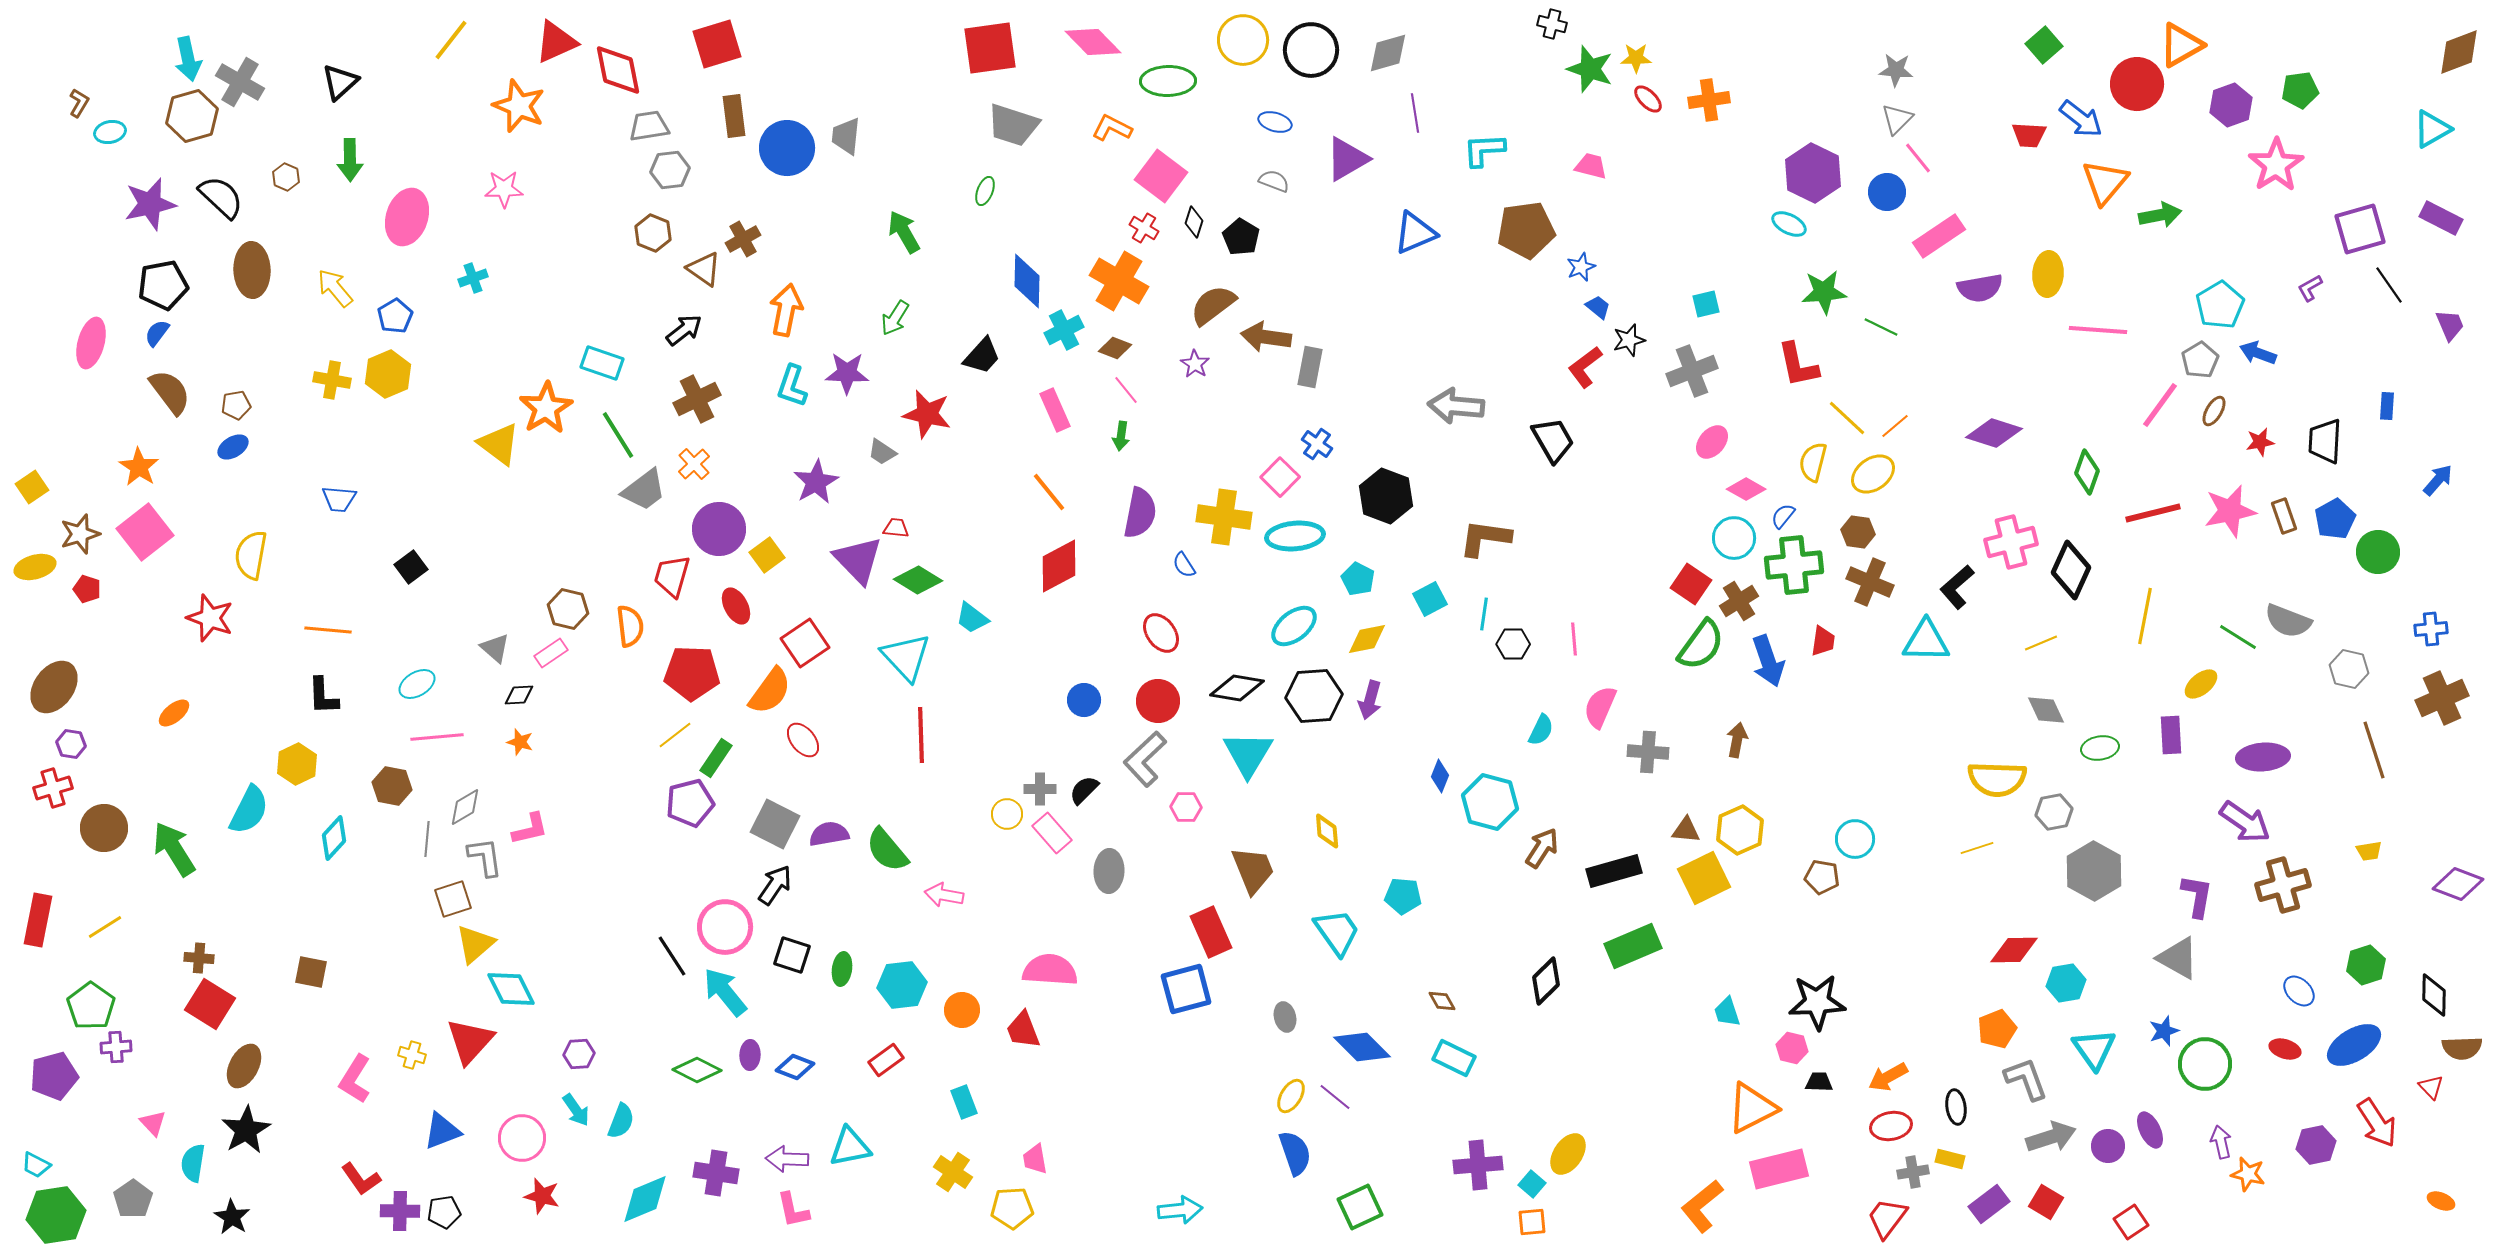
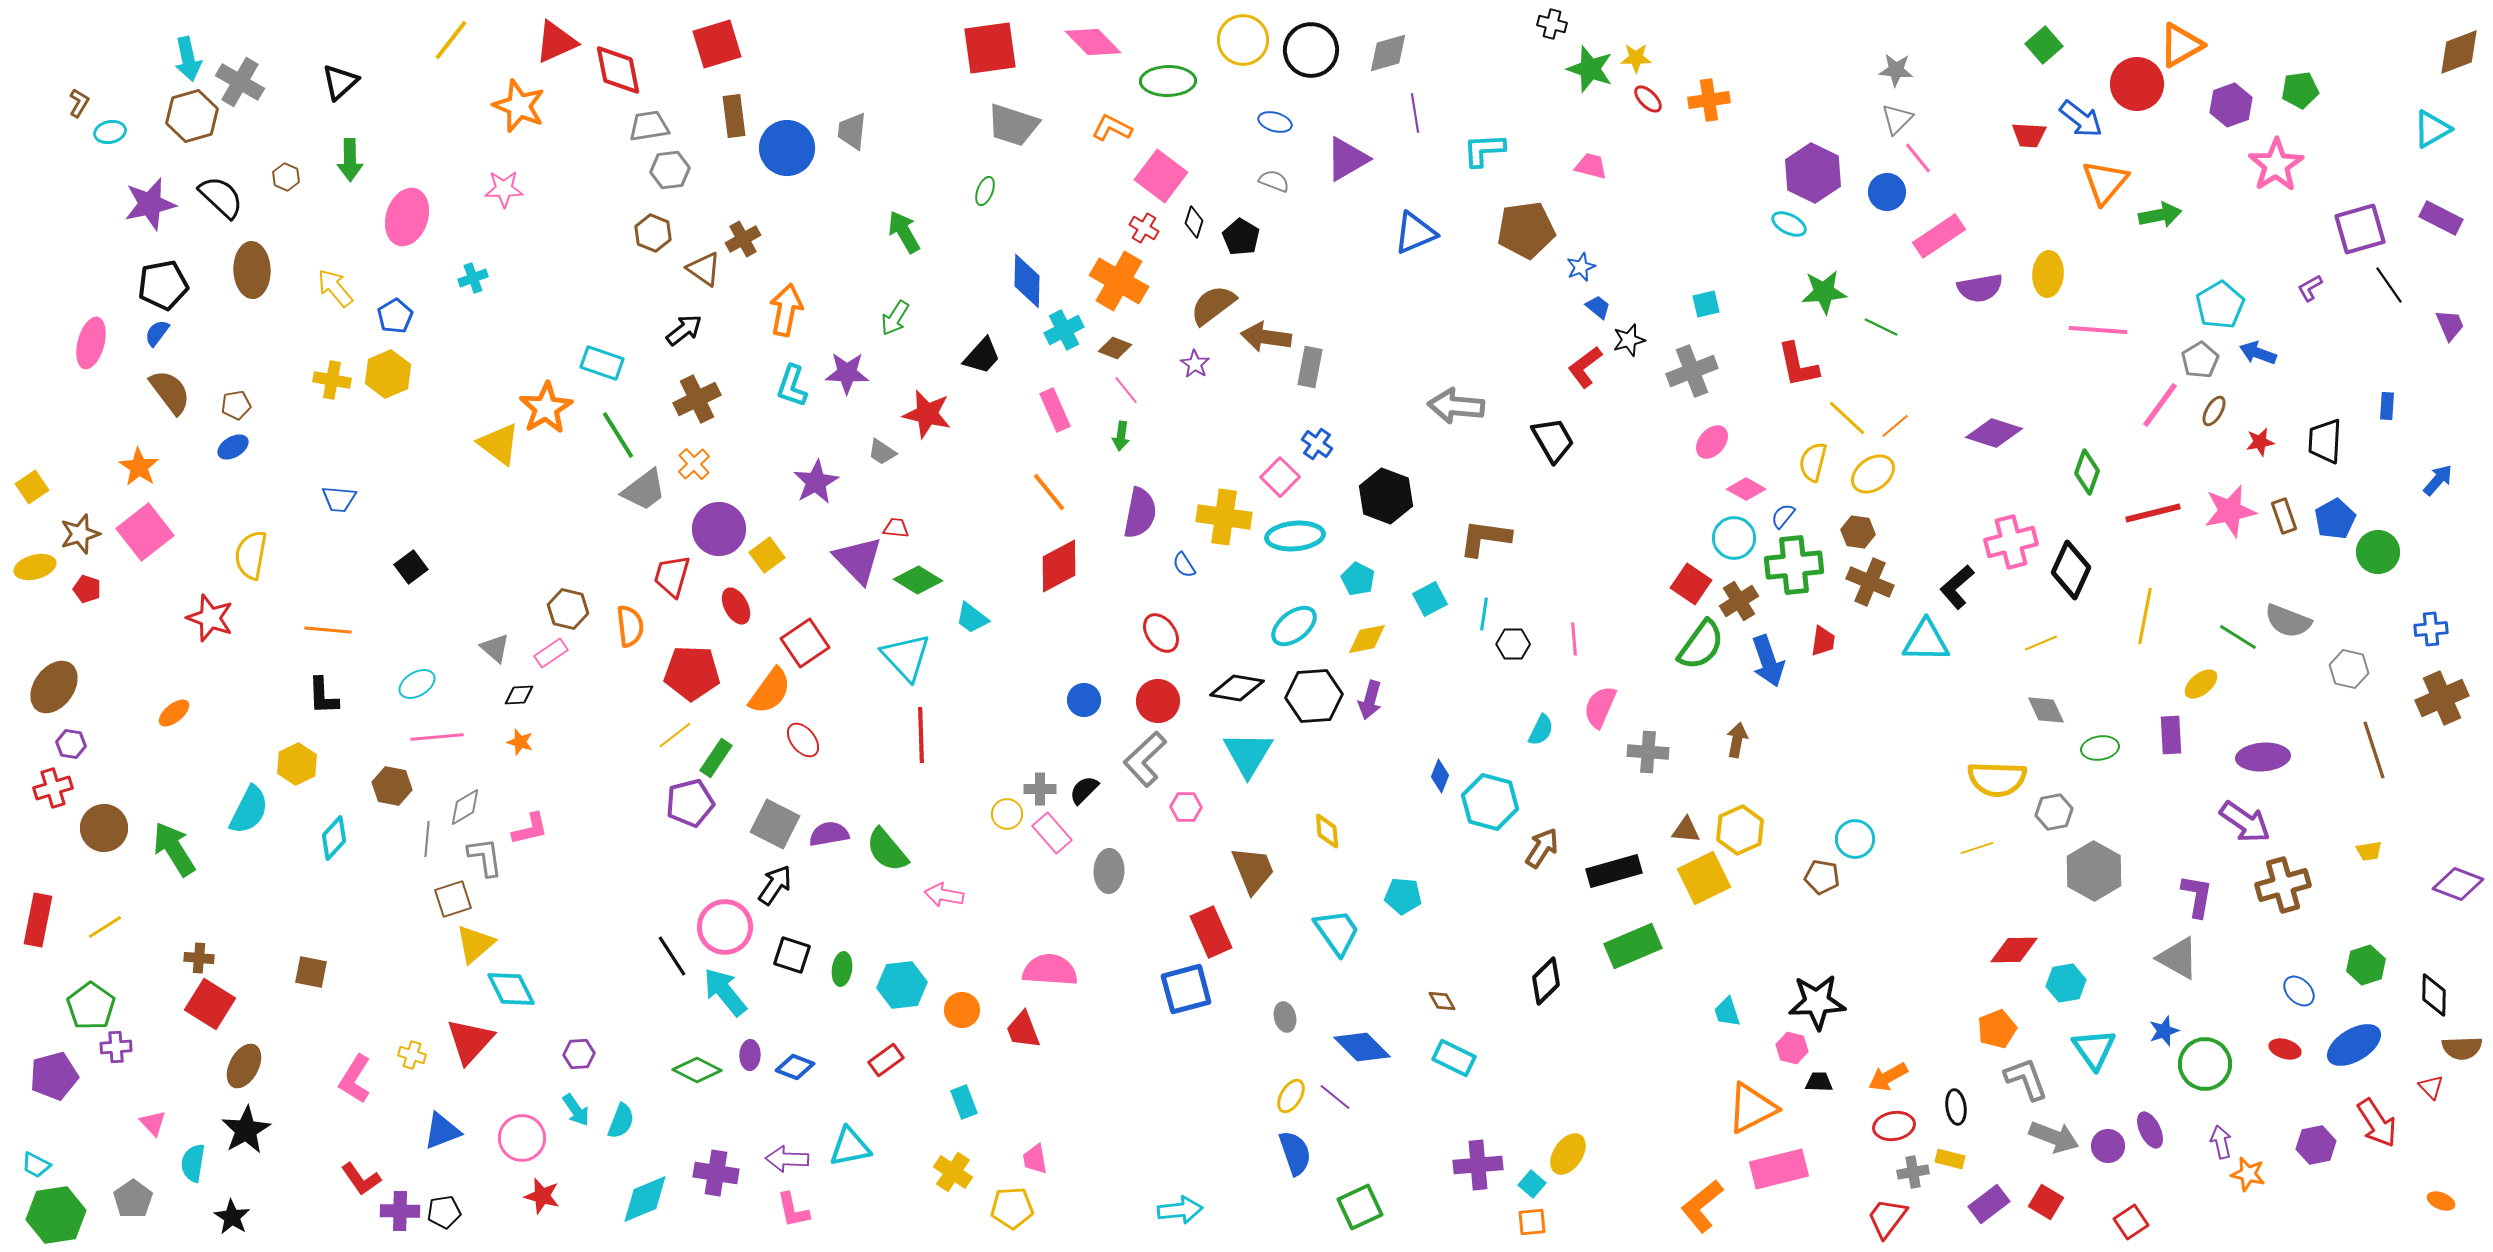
gray trapezoid at (846, 136): moved 6 px right, 5 px up
red ellipse at (1891, 1126): moved 3 px right
gray arrow at (2051, 1137): moved 3 px right; rotated 39 degrees clockwise
